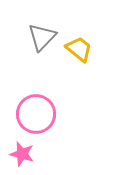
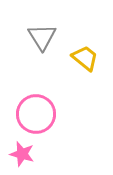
gray triangle: rotated 16 degrees counterclockwise
yellow trapezoid: moved 6 px right, 9 px down
